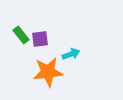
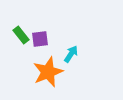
cyan arrow: rotated 36 degrees counterclockwise
orange star: rotated 16 degrees counterclockwise
